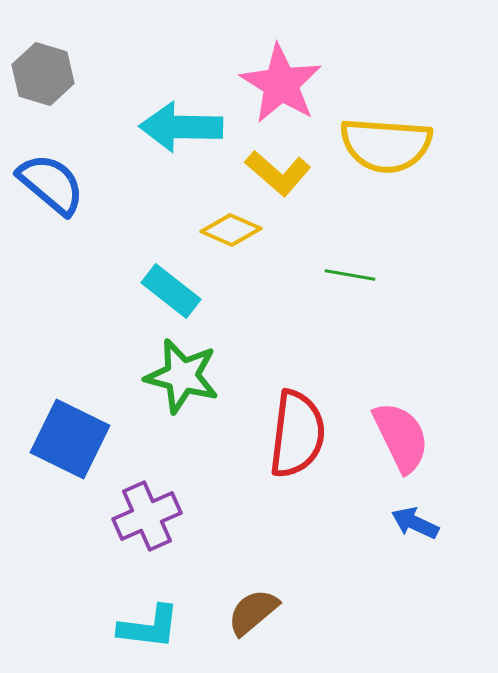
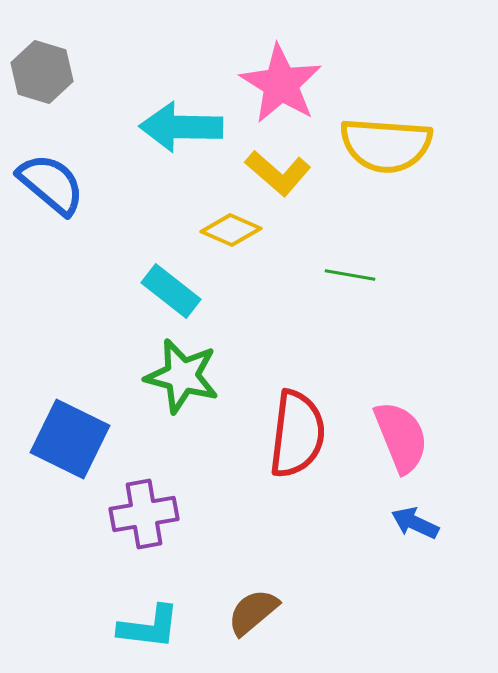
gray hexagon: moved 1 px left, 2 px up
pink semicircle: rotated 4 degrees clockwise
purple cross: moved 3 px left, 2 px up; rotated 14 degrees clockwise
